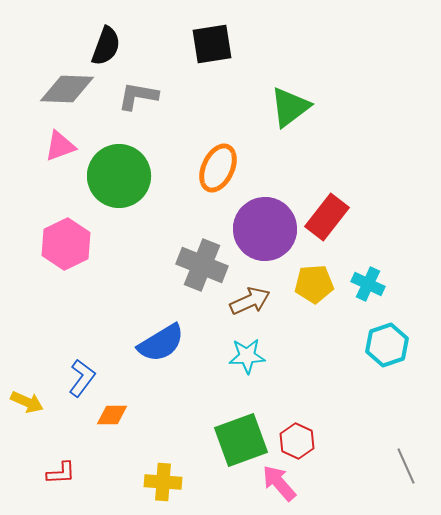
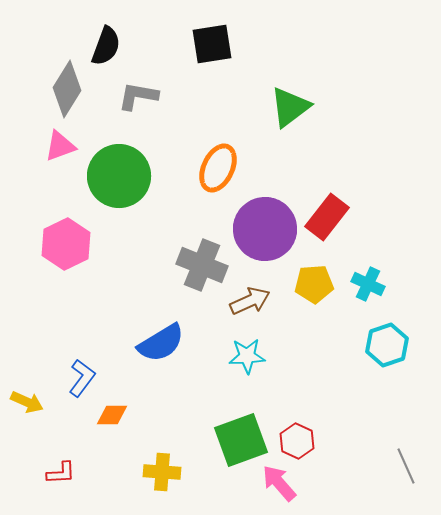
gray diamond: rotated 60 degrees counterclockwise
yellow cross: moved 1 px left, 10 px up
